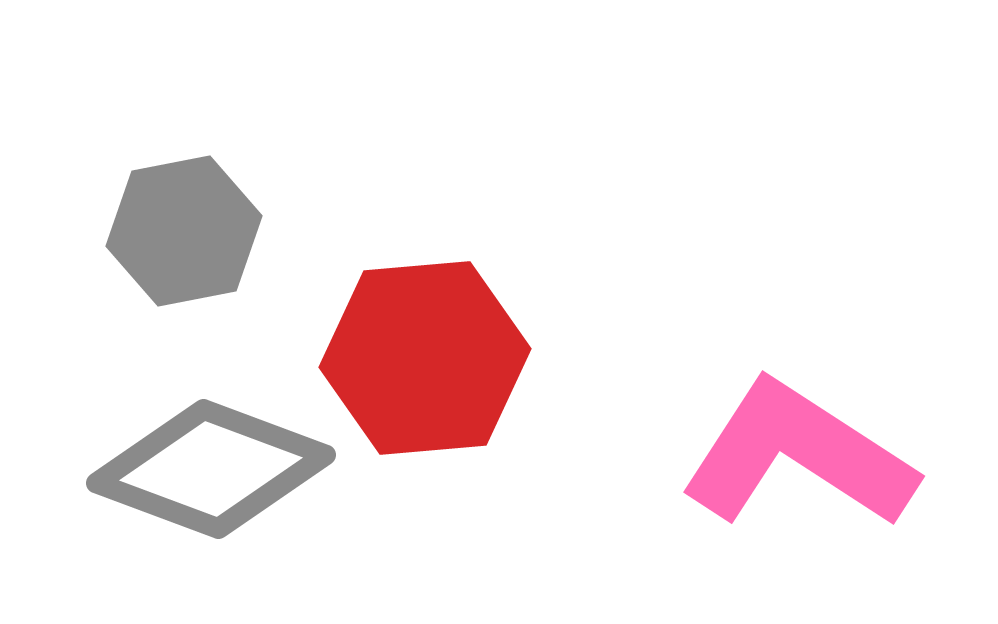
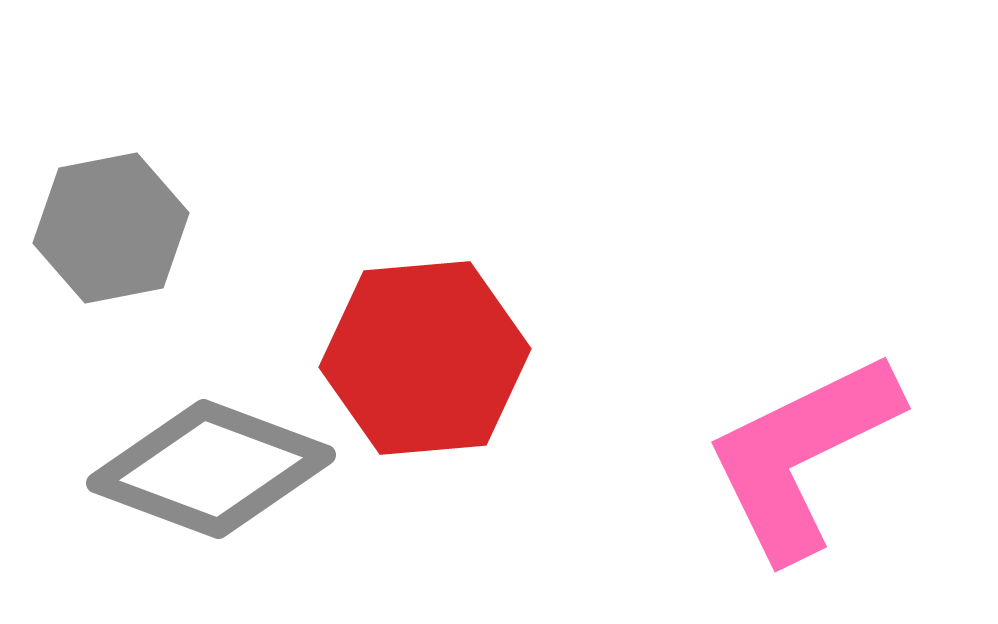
gray hexagon: moved 73 px left, 3 px up
pink L-shape: moved 4 px right; rotated 59 degrees counterclockwise
